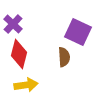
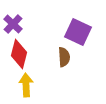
yellow arrow: rotated 85 degrees counterclockwise
